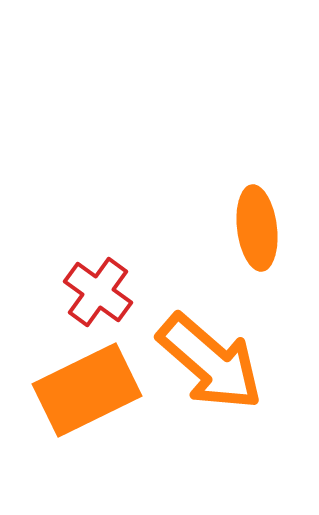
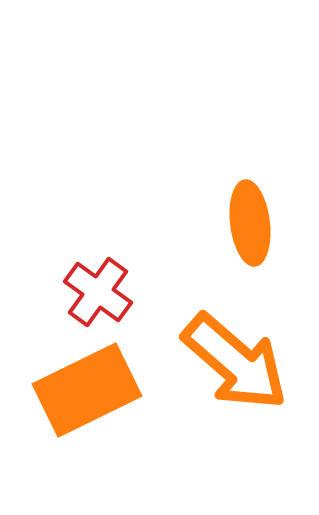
orange ellipse: moved 7 px left, 5 px up
orange arrow: moved 25 px right
